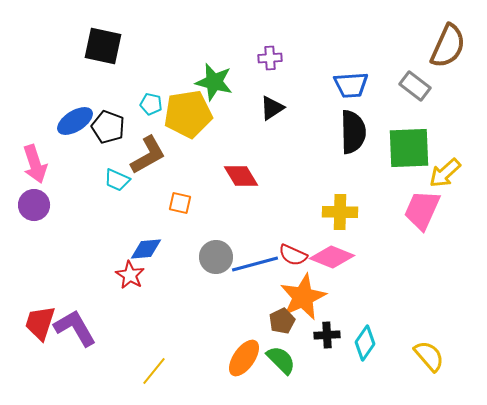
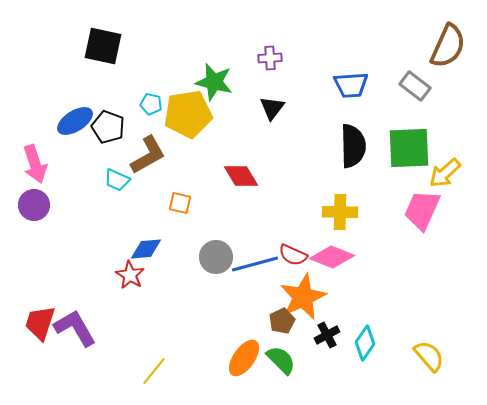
black triangle: rotated 20 degrees counterclockwise
black semicircle: moved 14 px down
black cross: rotated 25 degrees counterclockwise
